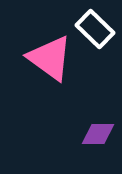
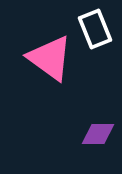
white rectangle: rotated 24 degrees clockwise
